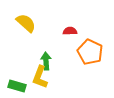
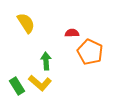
yellow semicircle: rotated 15 degrees clockwise
red semicircle: moved 2 px right, 2 px down
yellow L-shape: moved 6 px down; rotated 70 degrees counterclockwise
green rectangle: rotated 42 degrees clockwise
